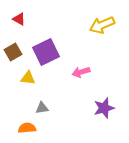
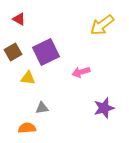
yellow arrow: rotated 15 degrees counterclockwise
